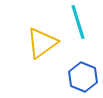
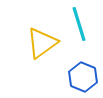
cyan line: moved 1 px right, 2 px down
